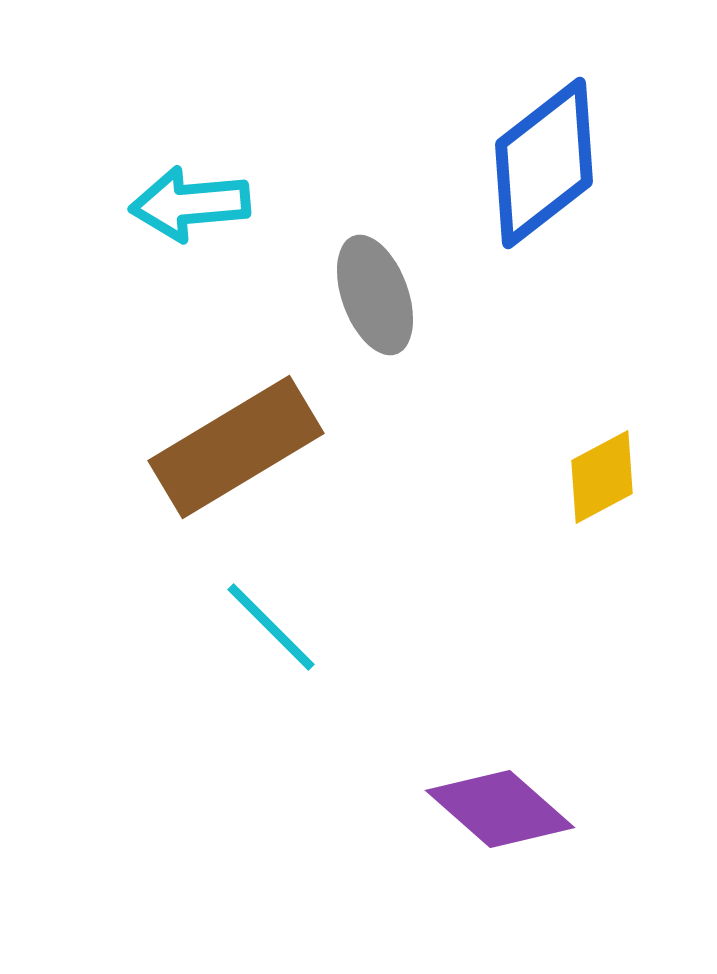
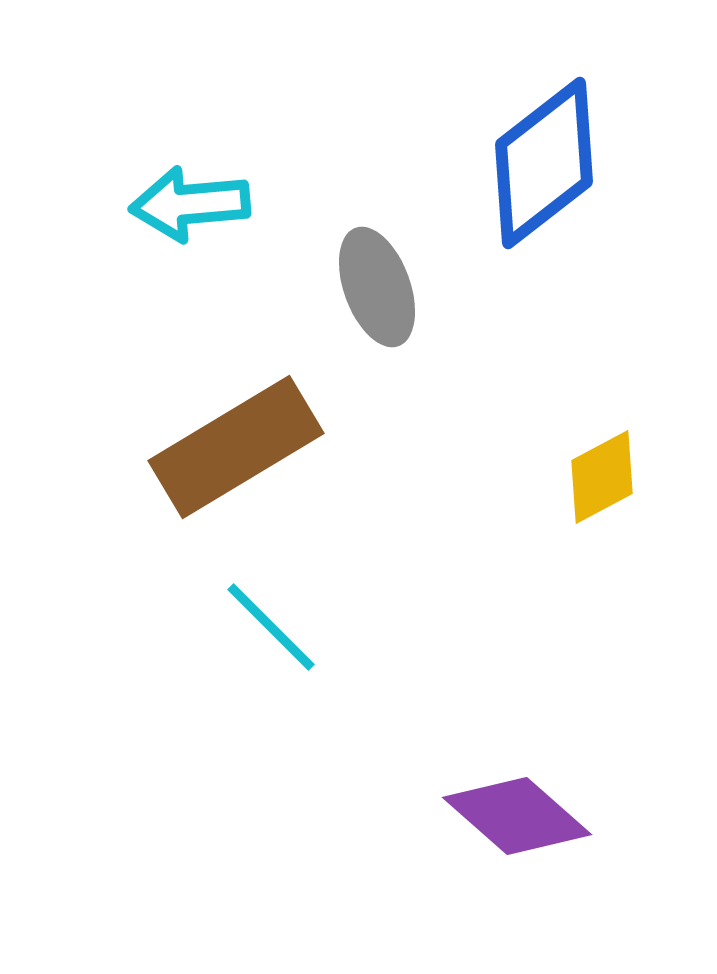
gray ellipse: moved 2 px right, 8 px up
purple diamond: moved 17 px right, 7 px down
